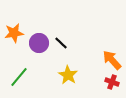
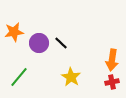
orange star: moved 1 px up
orange arrow: rotated 130 degrees counterclockwise
yellow star: moved 3 px right, 2 px down
red cross: rotated 32 degrees counterclockwise
